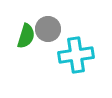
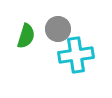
gray circle: moved 10 px right
